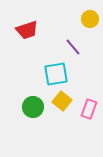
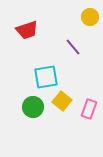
yellow circle: moved 2 px up
cyan square: moved 10 px left, 3 px down
